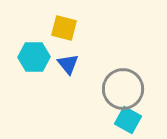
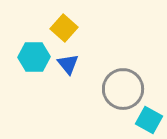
yellow square: rotated 28 degrees clockwise
cyan square: moved 21 px right
